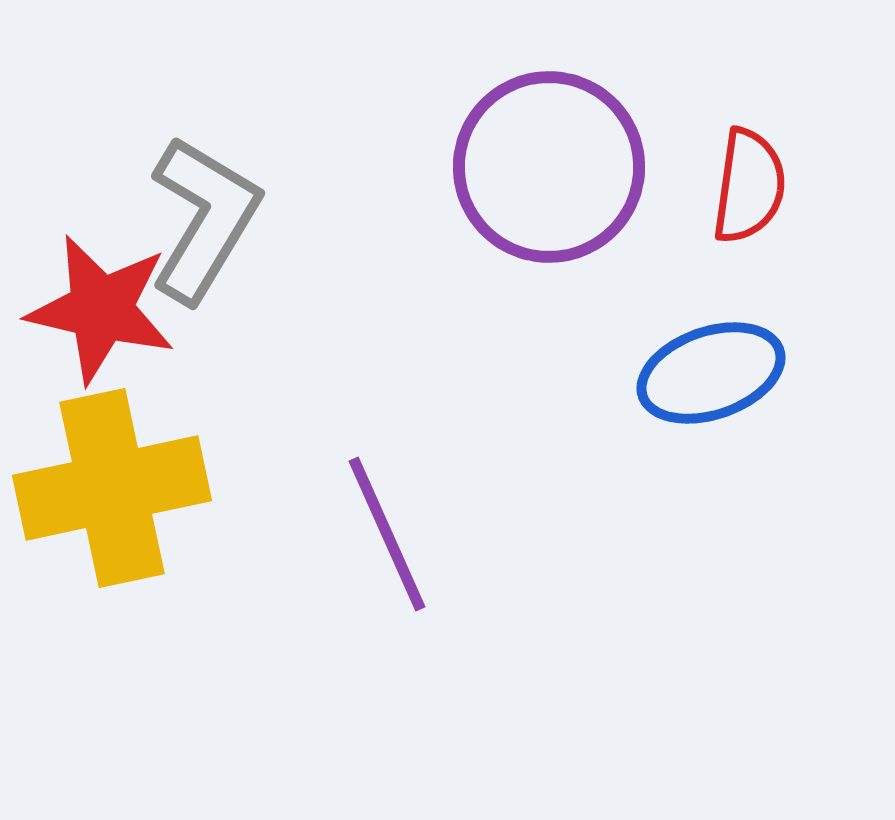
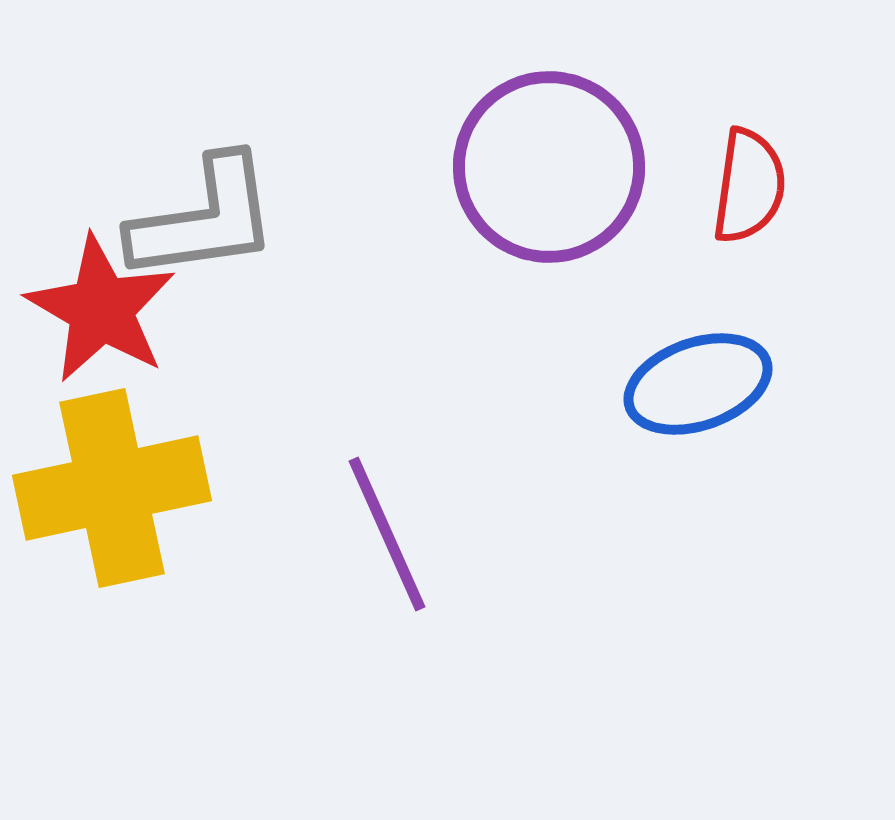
gray L-shape: rotated 51 degrees clockwise
red star: rotated 17 degrees clockwise
blue ellipse: moved 13 px left, 11 px down
